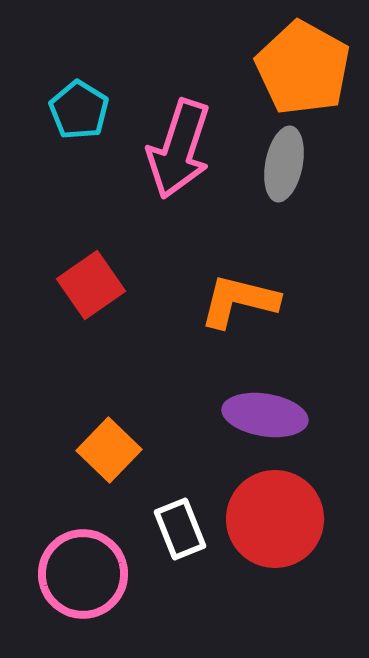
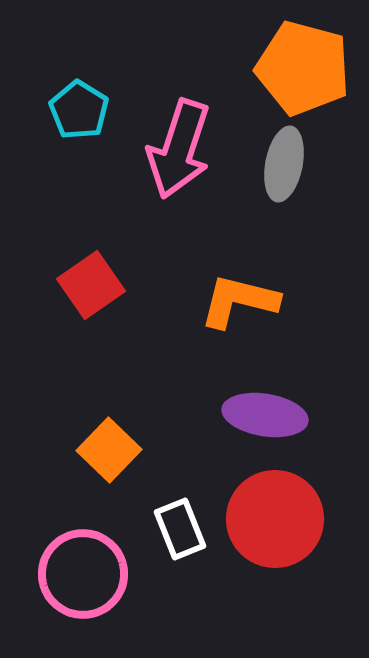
orange pentagon: rotated 14 degrees counterclockwise
